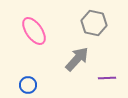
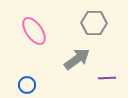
gray hexagon: rotated 10 degrees counterclockwise
gray arrow: rotated 12 degrees clockwise
blue circle: moved 1 px left
